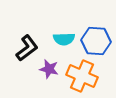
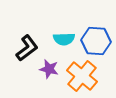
orange cross: rotated 16 degrees clockwise
